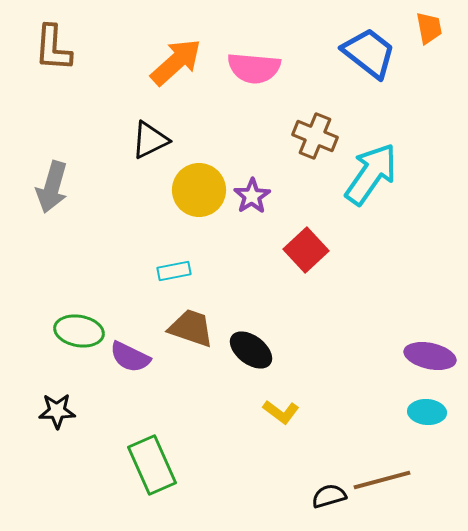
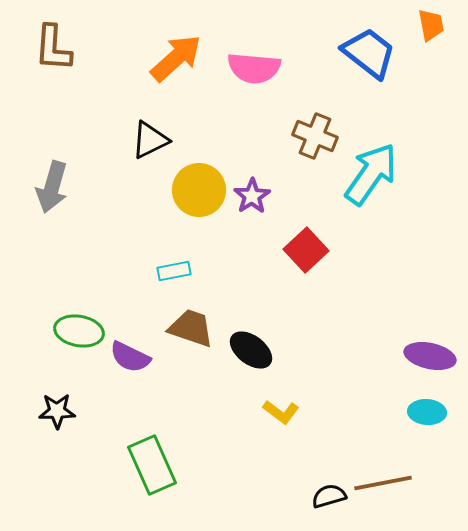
orange trapezoid: moved 2 px right, 3 px up
orange arrow: moved 4 px up
brown line: moved 1 px right, 3 px down; rotated 4 degrees clockwise
